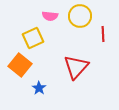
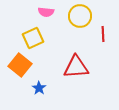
pink semicircle: moved 4 px left, 4 px up
red triangle: rotated 44 degrees clockwise
